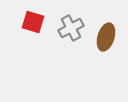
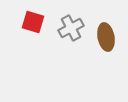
brown ellipse: rotated 28 degrees counterclockwise
